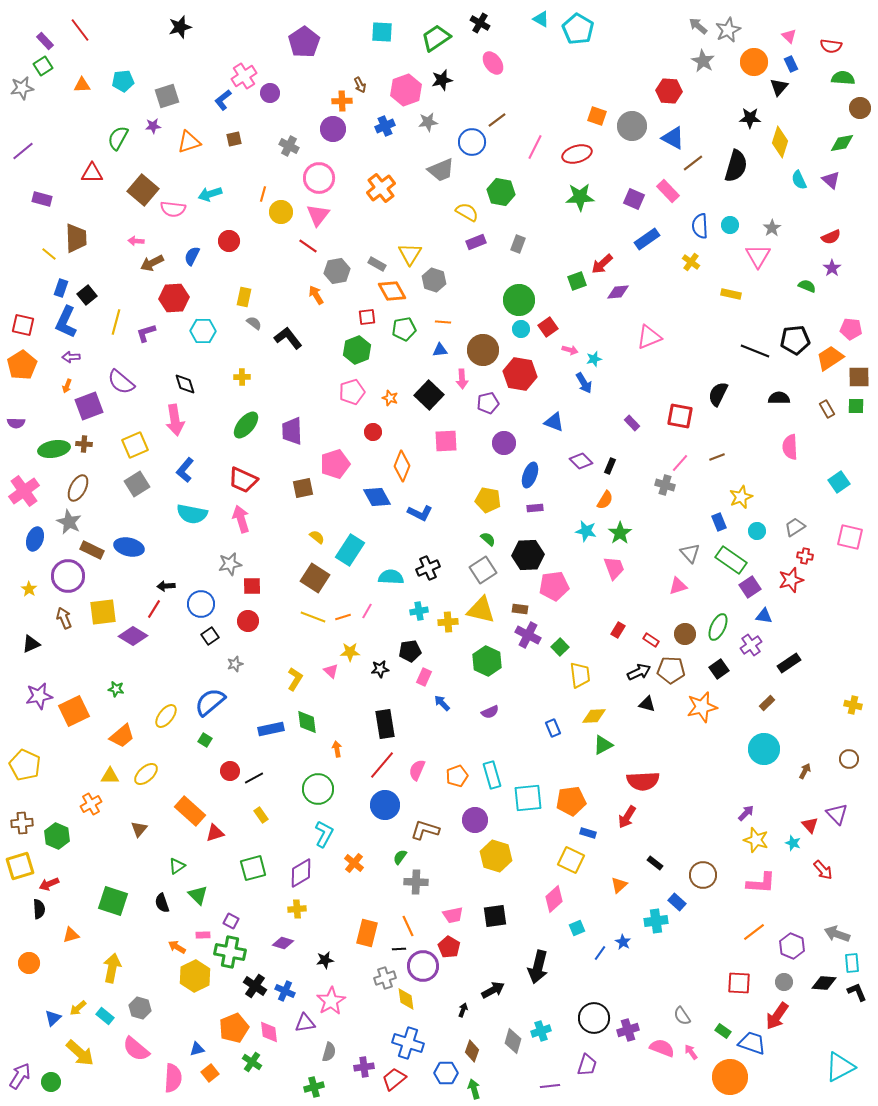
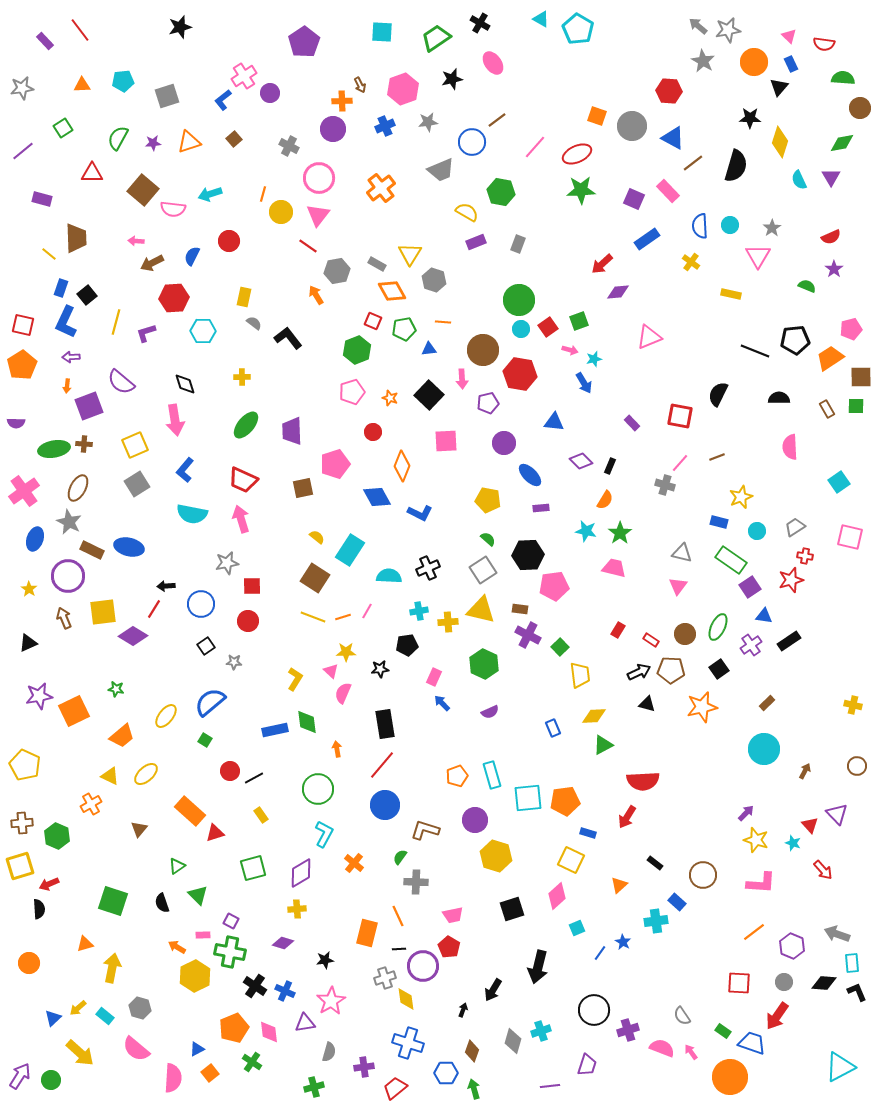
gray star at (728, 30): rotated 15 degrees clockwise
red semicircle at (831, 46): moved 7 px left, 2 px up
green square at (43, 66): moved 20 px right, 62 px down
black star at (442, 80): moved 10 px right, 1 px up
pink hexagon at (406, 90): moved 3 px left, 1 px up
purple star at (153, 126): moved 17 px down
brown square at (234, 139): rotated 28 degrees counterclockwise
pink line at (535, 147): rotated 15 degrees clockwise
red ellipse at (577, 154): rotated 8 degrees counterclockwise
purple triangle at (831, 180): moved 3 px up; rotated 18 degrees clockwise
green star at (580, 197): moved 1 px right, 7 px up
purple star at (832, 268): moved 2 px right, 1 px down
green square at (577, 281): moved 2 px right, 40 px down
red square at (367, 317): moved 6 px right, 4 px down; rotated 30 degrees clockwise
pink pentagon at (851, 329): rotated 20 degrees counterclockwise
blue triangle at (440, 350): moved 11 px left, 1 px up
brown square at (859, 377): moved 2 px right
orange arrow at (67, 386): rotated 16 degrees counterclockwise
blue triangle at (554, 422): rotated 15 degrees counterclockwise
blue ellipse at (530, 475): rotated 65 degrees counterclockwise
purple rectangle at (535, 508): moved 6 px right
blue rectangle at (719, 522): rotated 54 degrees counterclockwise
gray triangle at (690, 553): moved 8 px left; rotated 35 degrees counterclockwise
gray star at (230, 564): moved 3 px left, 1 px up
pink trapezoid at (614, 568): rotated 55 degrees counterclockwise
cyan semicircle at (391, 577): moved 2 px left, 1 px up
pink triangle at (678, 586): rotated 36 degrees counterclockwise
black square at (210, 636): moved 4 px left, 10 px down
black triangle at (31, 644): moved 3 px left, 1 px up
black pentagon at (410, 651): moved 3 px left, 6 px up
yellow star at (350, 652): moved 4 px left
green hexagon at (487, 661): moved 3 px left, 3 px down
black rectangle at (789, 663): moved 22 px up
gray star at (235, 664): moved 1 px left, 2 px up; rotated 21 degrees clockwise
pink rectangle at (424, 677): moved 10 px right
blue rectangle at (271, 729): moved 4 px right, 1 px down
brown circle at (849, 759): moved 8 px right, 7 px down
pink semicircle at (417, 770): moved 74 px left, 77 px up
yellow triangle at (110, 776): rotated 24 degrees clockwise
orange pentagon at (571, 801): moved 6 px left
pink diamond at (554, 899): moved 3 px right, 3 px up
black square at (495, 916): moved 17 px right, 7 px up; rotated 10 degrees counterclockwise
orange line at (408, 926): moved 10 px left, 10 px up
orange triangle at (71, 935): moved 14 px right, 9 px down
black arrow at (493, 990): rotated 150 degrees clockwise
black circle at (594, 1018): moved 8 px up
blue triangle at (197, 1049): rotated 14 degrees counterclockwise
red trapezoid at (394, 1079): moved 1 px right, 9 px down
green circle at (51, 1082): moved 2 px up
